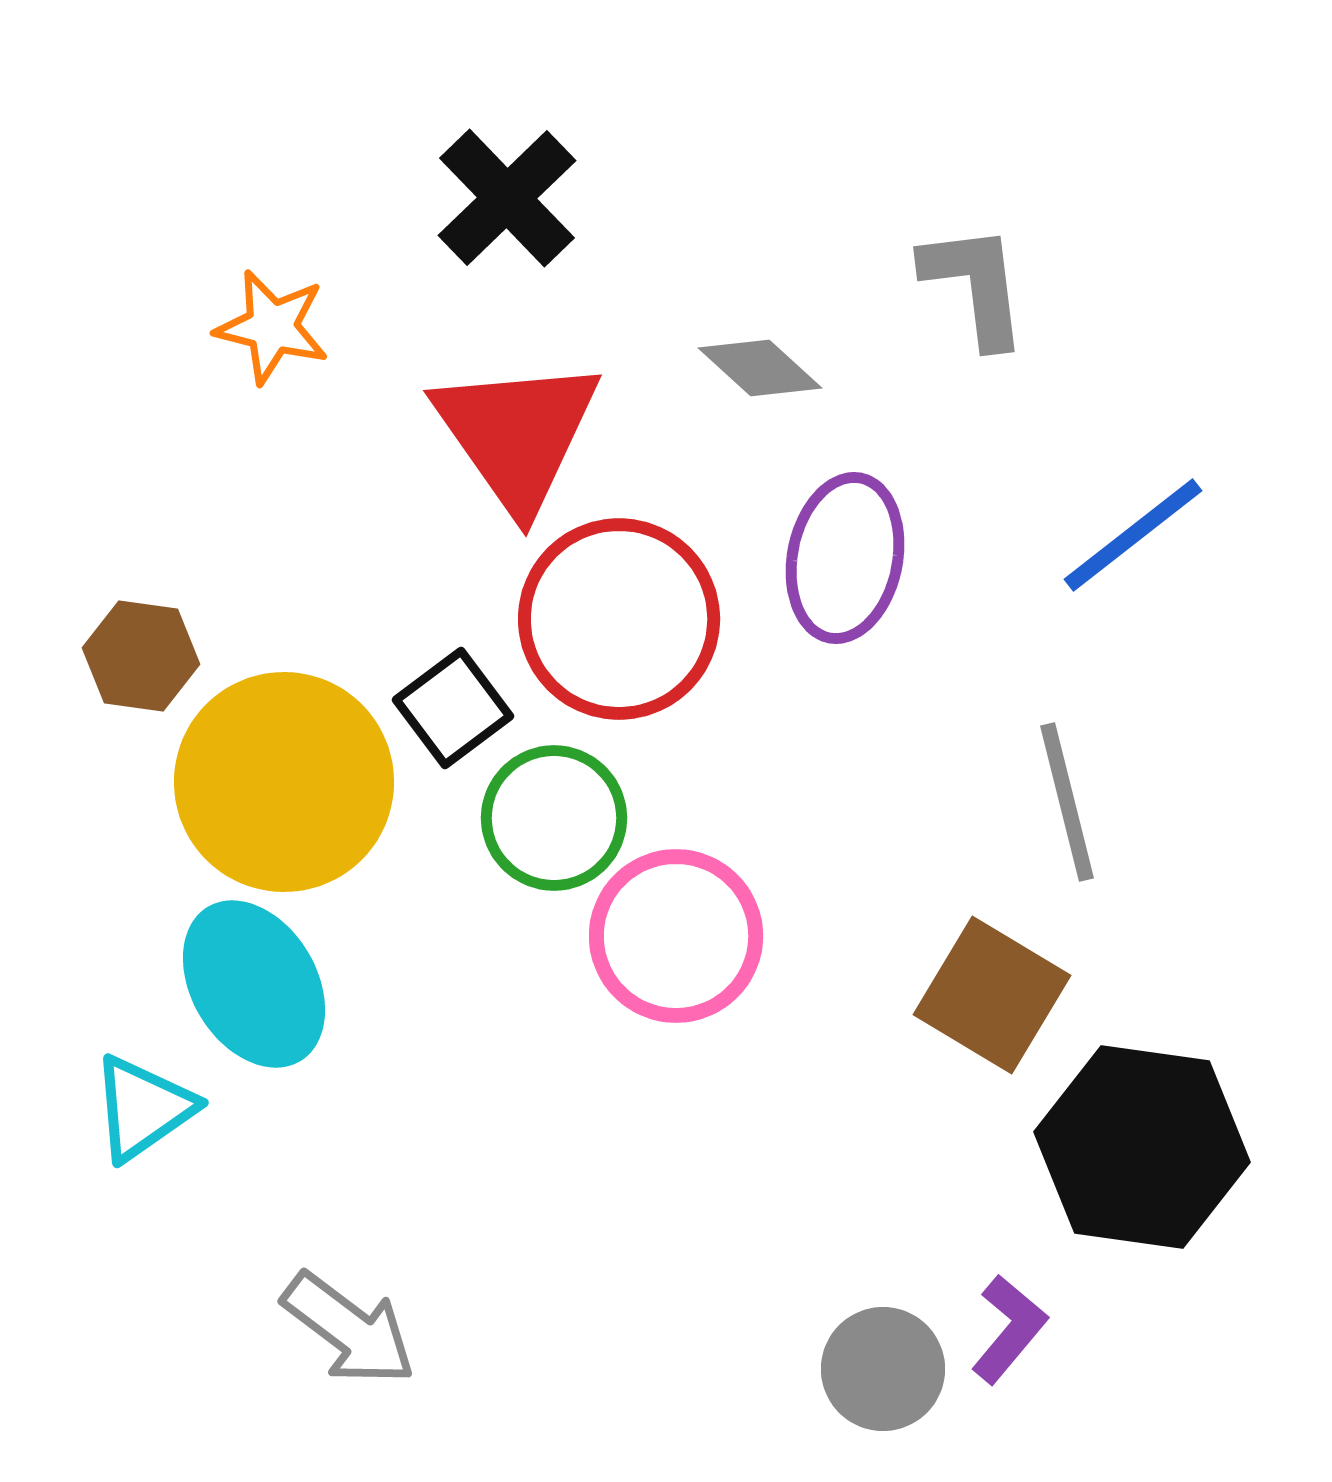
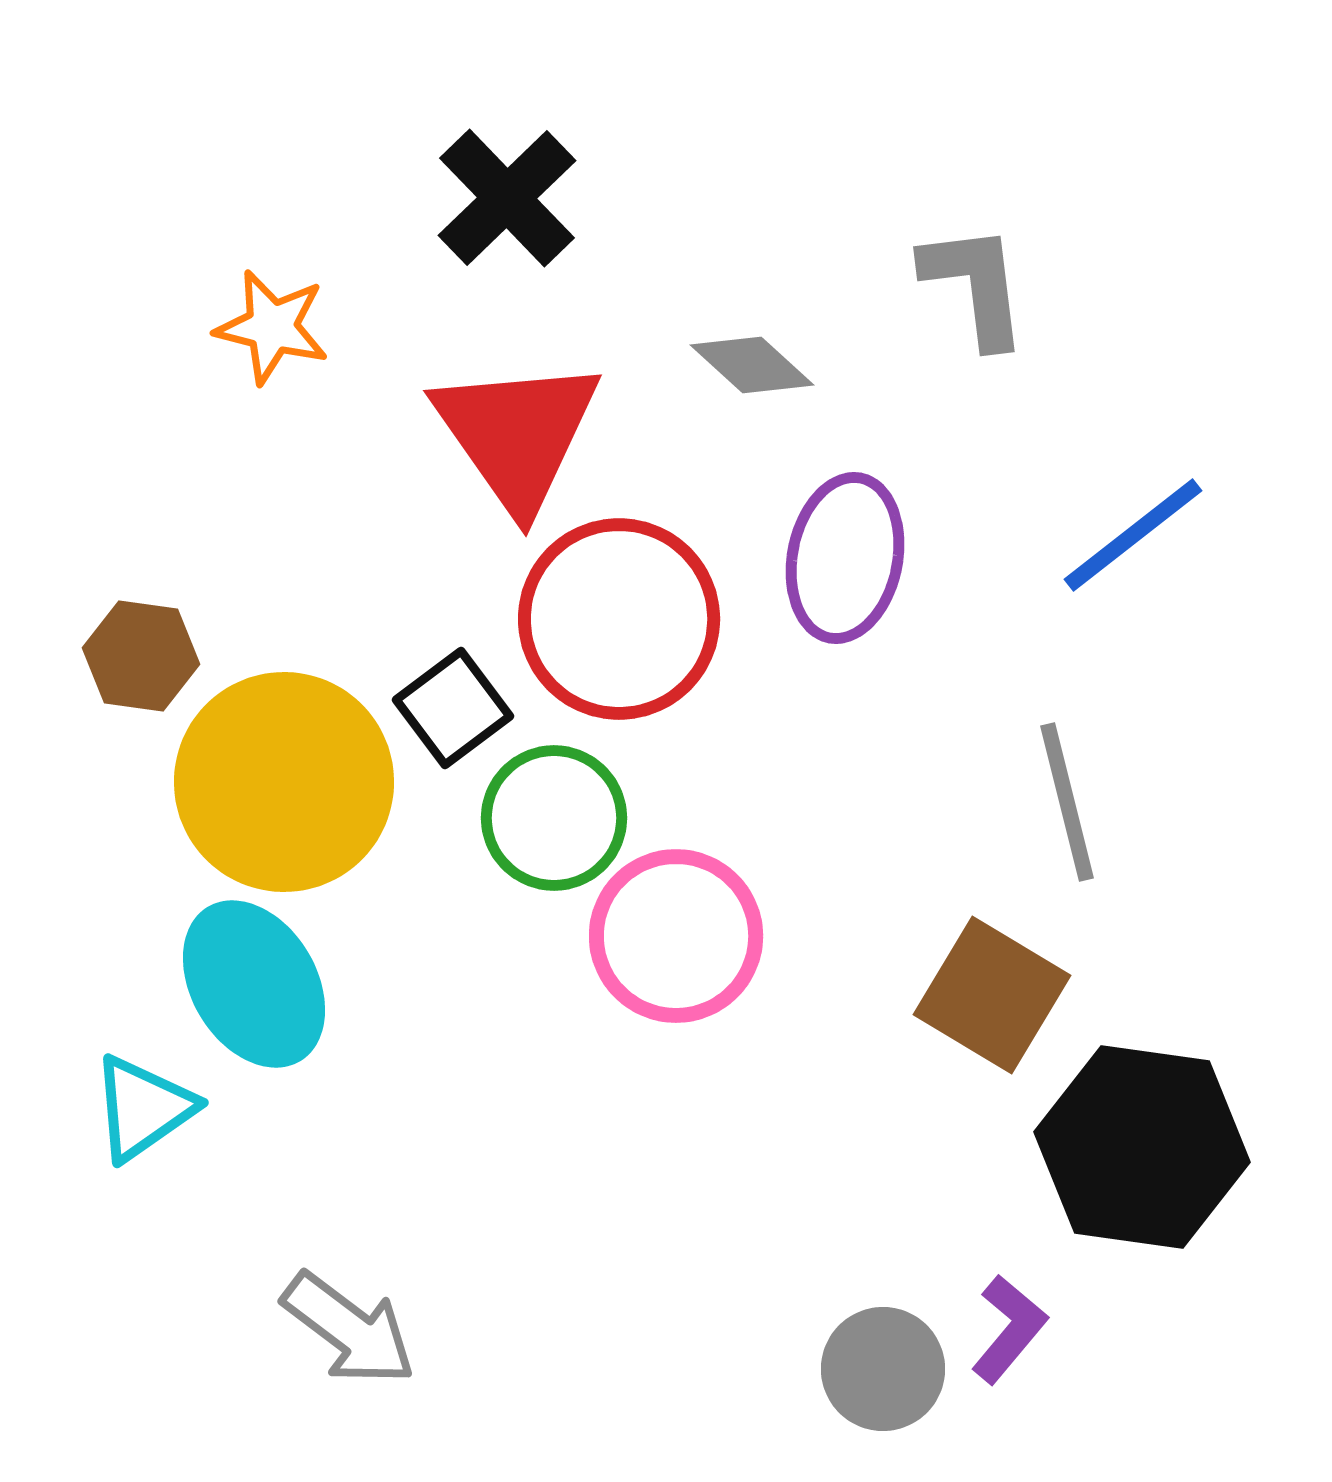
gray diamond: moved 8 px left, 3 px up
